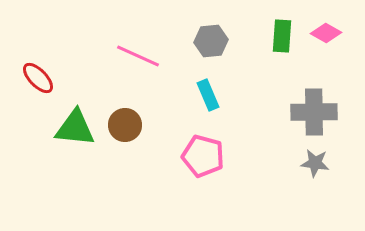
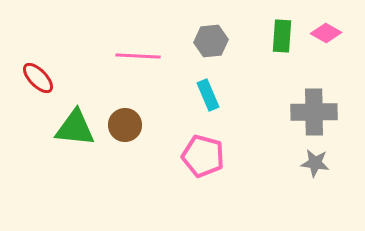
pink line: rotated 21 degrees counterclockwise
